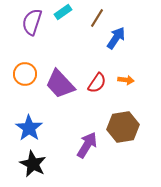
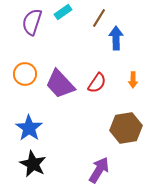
brown line: moved 2 px right
blue arrow: rotated 35 degrees counterclockwise
orange arrow: moved 7 px right; rotated 84 degrees clockwise
brown hexagon: moved 3 px right, 1 px down
purple arrow: moved 12 px right, 25 px down
